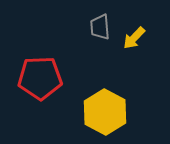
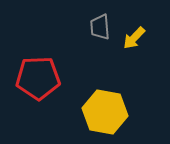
red pentagon: moved 2 px left
yellow hexagon: rotated 18 degrees counterclockwise
